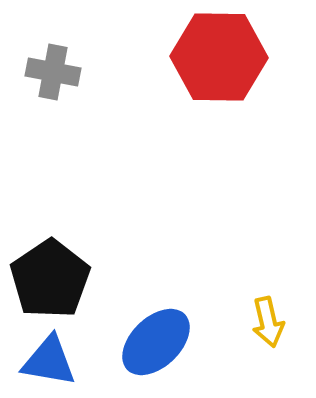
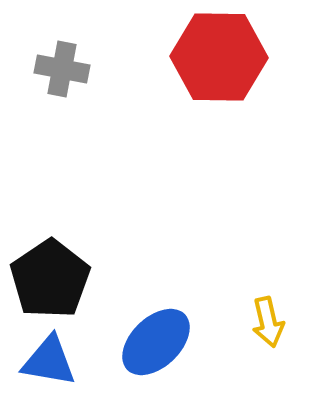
gray cross: moved 9 px right, 3 px up
